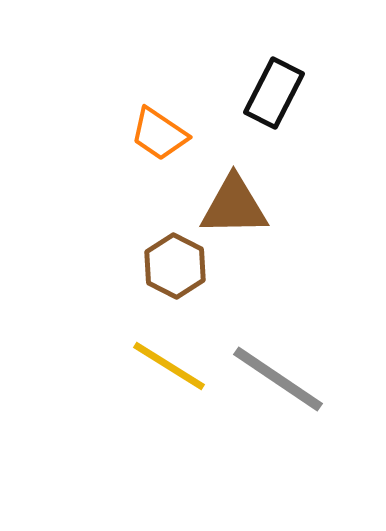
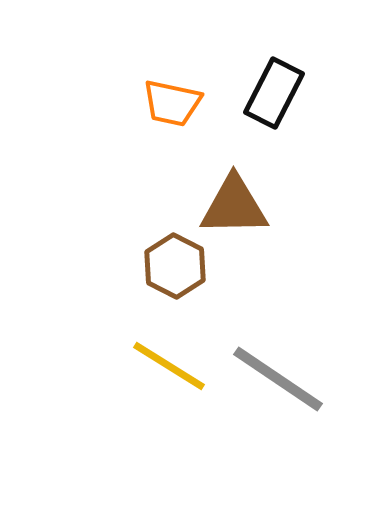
orange trapezoid: moved 13 px right, 31 px up; rotated 22 degrees counterclockwise
